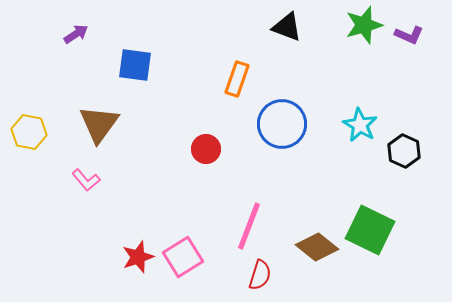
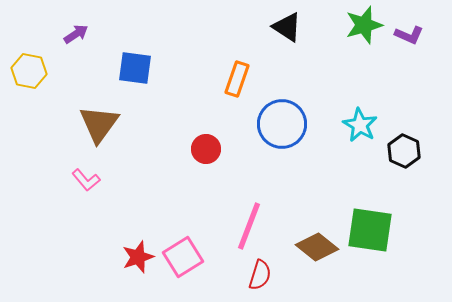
black triangle: rotated 12 degrees clockwise
blue square: moved 3 px down
yellow hexagon: moved 61 px up
green square: rotated 18 degrees counterclockwise
